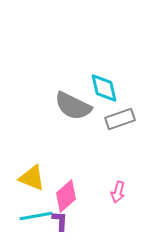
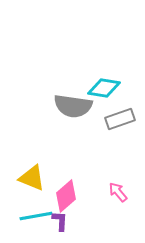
cyan diamond: rotated 68 degrees counterclockwise
gray semicircle: rotated 18 degrees counterclockwise
pink arrow: rotated 125 degrees clockwise
